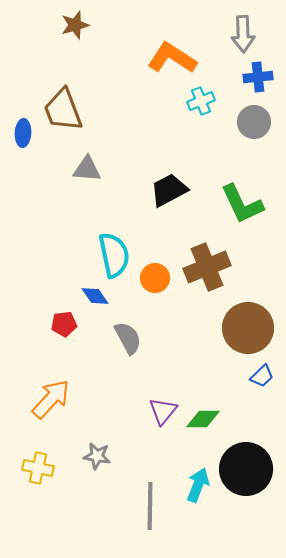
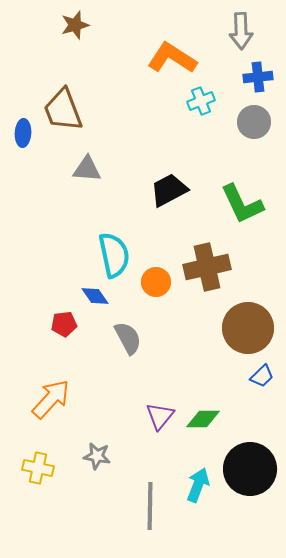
gray arrow: moved 2 px left, 3 px up
brown cross: rotated 9 degrees clockwise
orange circle: moved 1 px right, 4 px down
purple triangle: moved 3 px left, 5 px down
black circle: moved 4 px right
